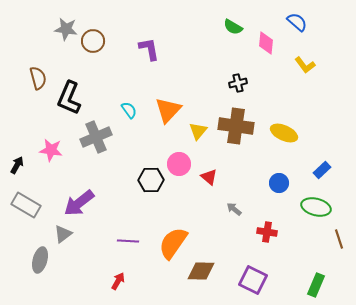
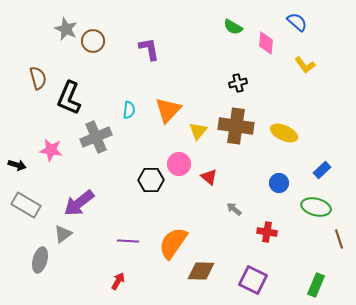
gray star: rotated 15 degrees clockwise
cyan semicircle: rotated 42 degrees clockwise
black arrow: rotated 78 degrees clockwise
